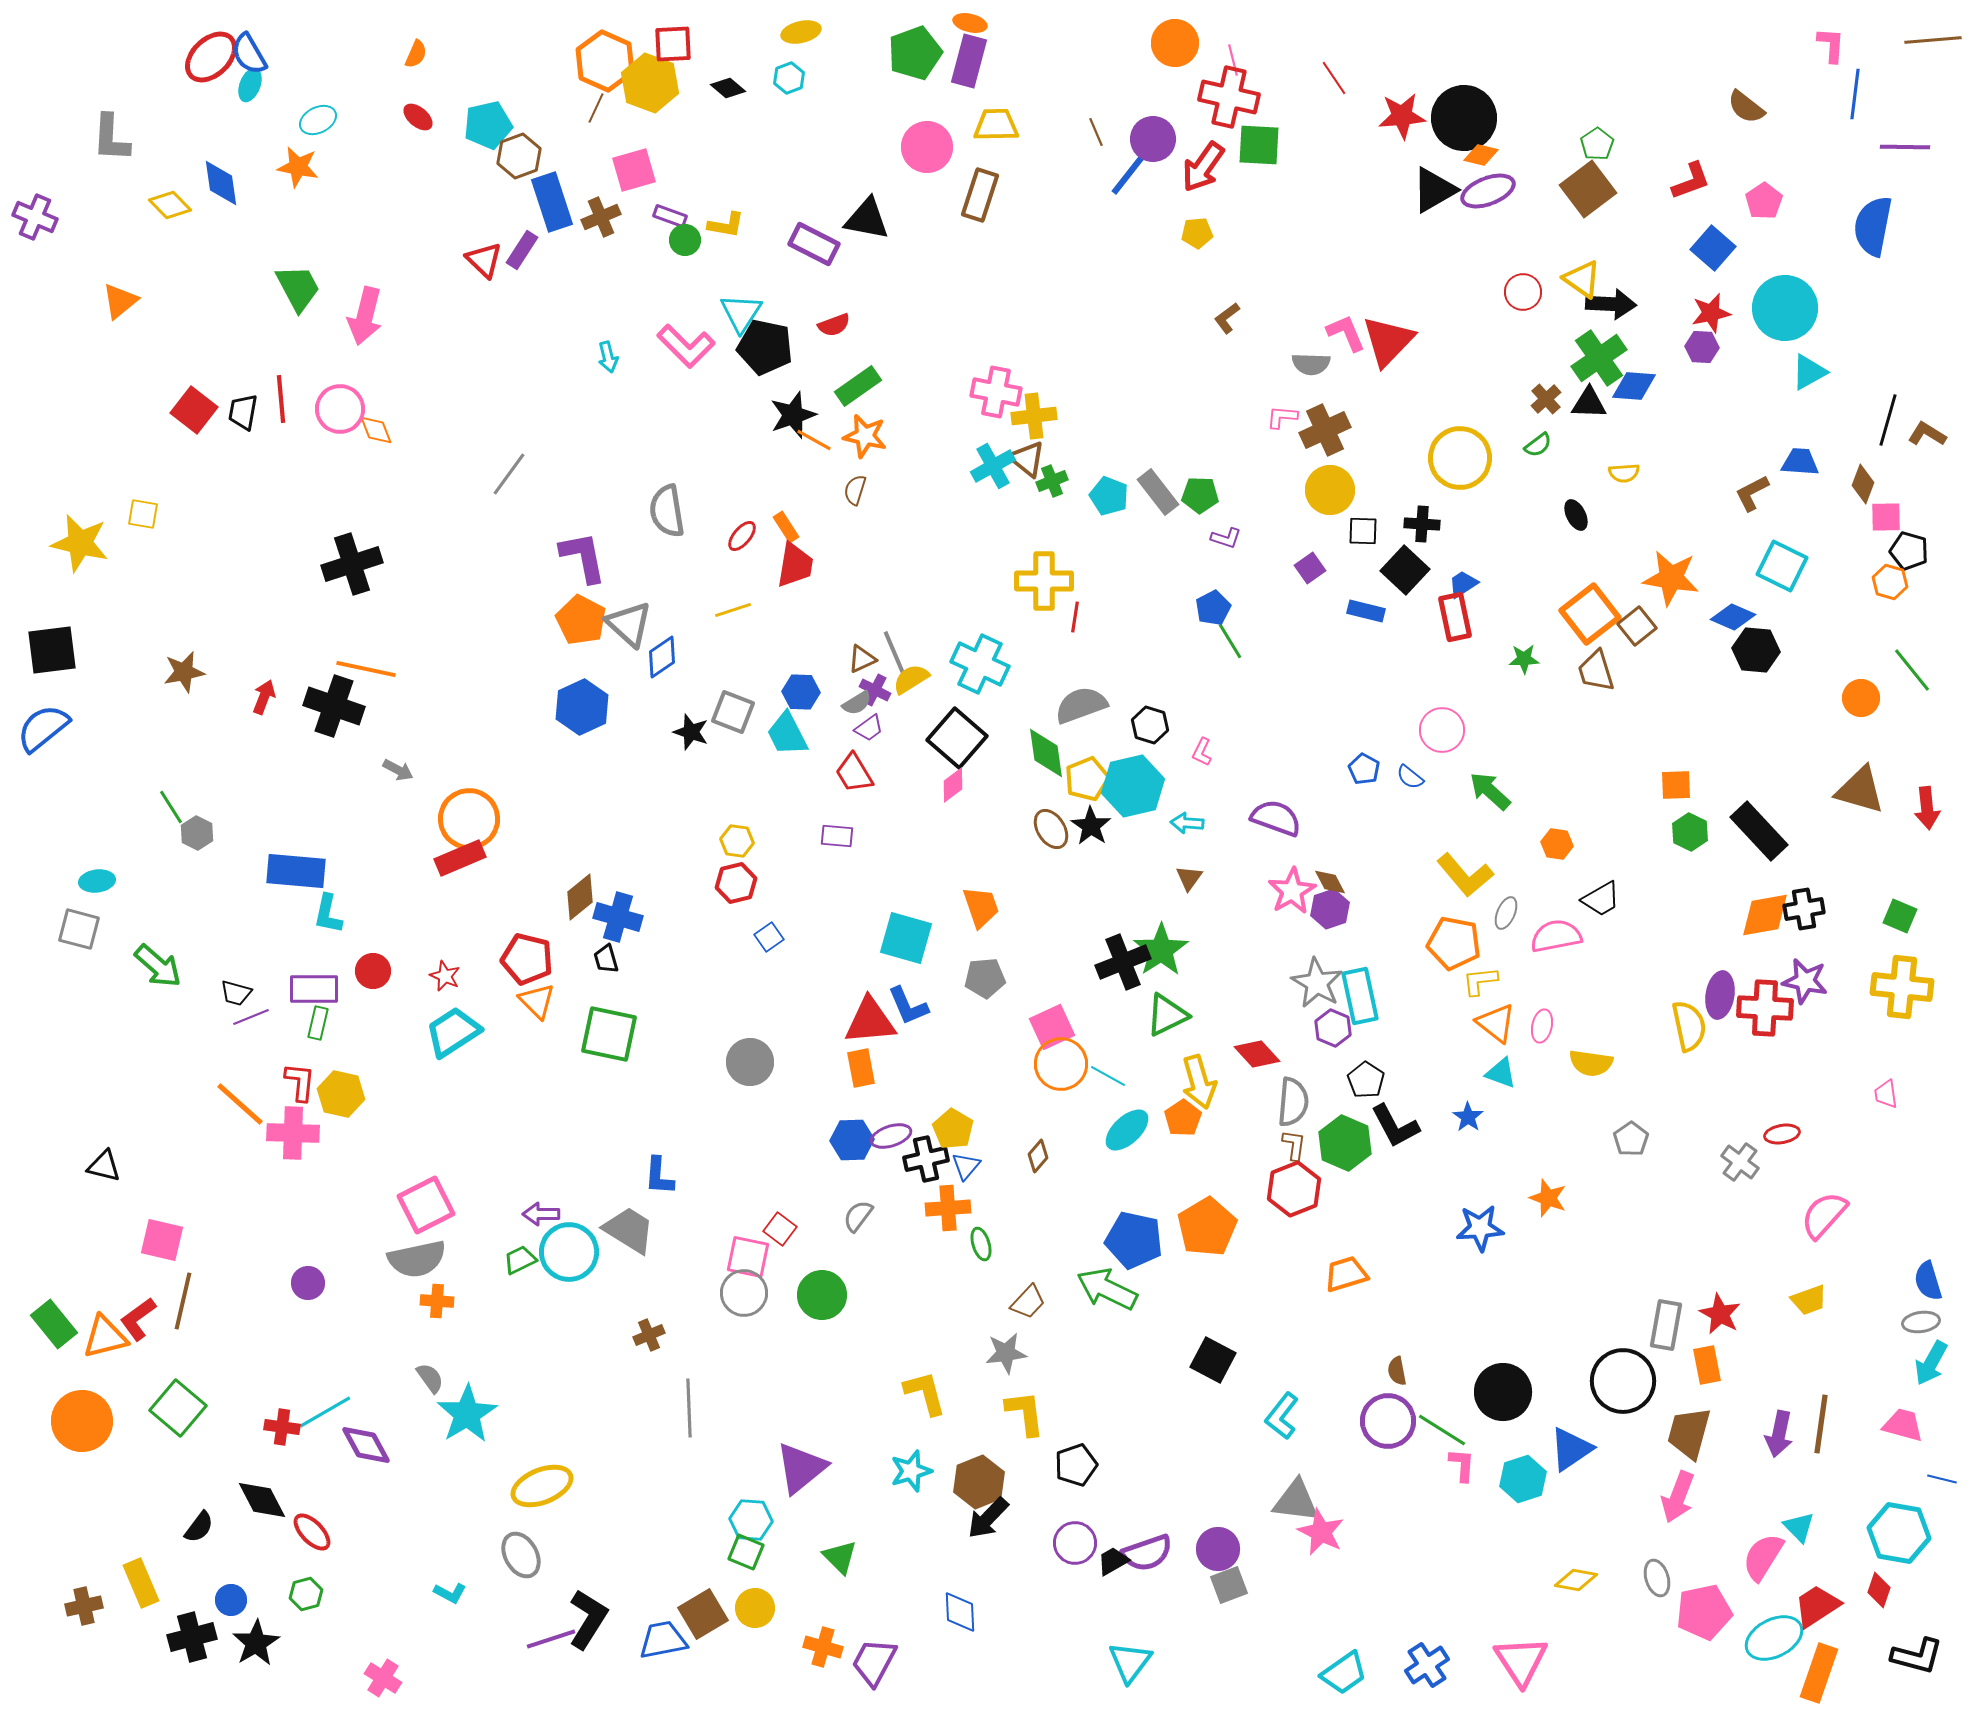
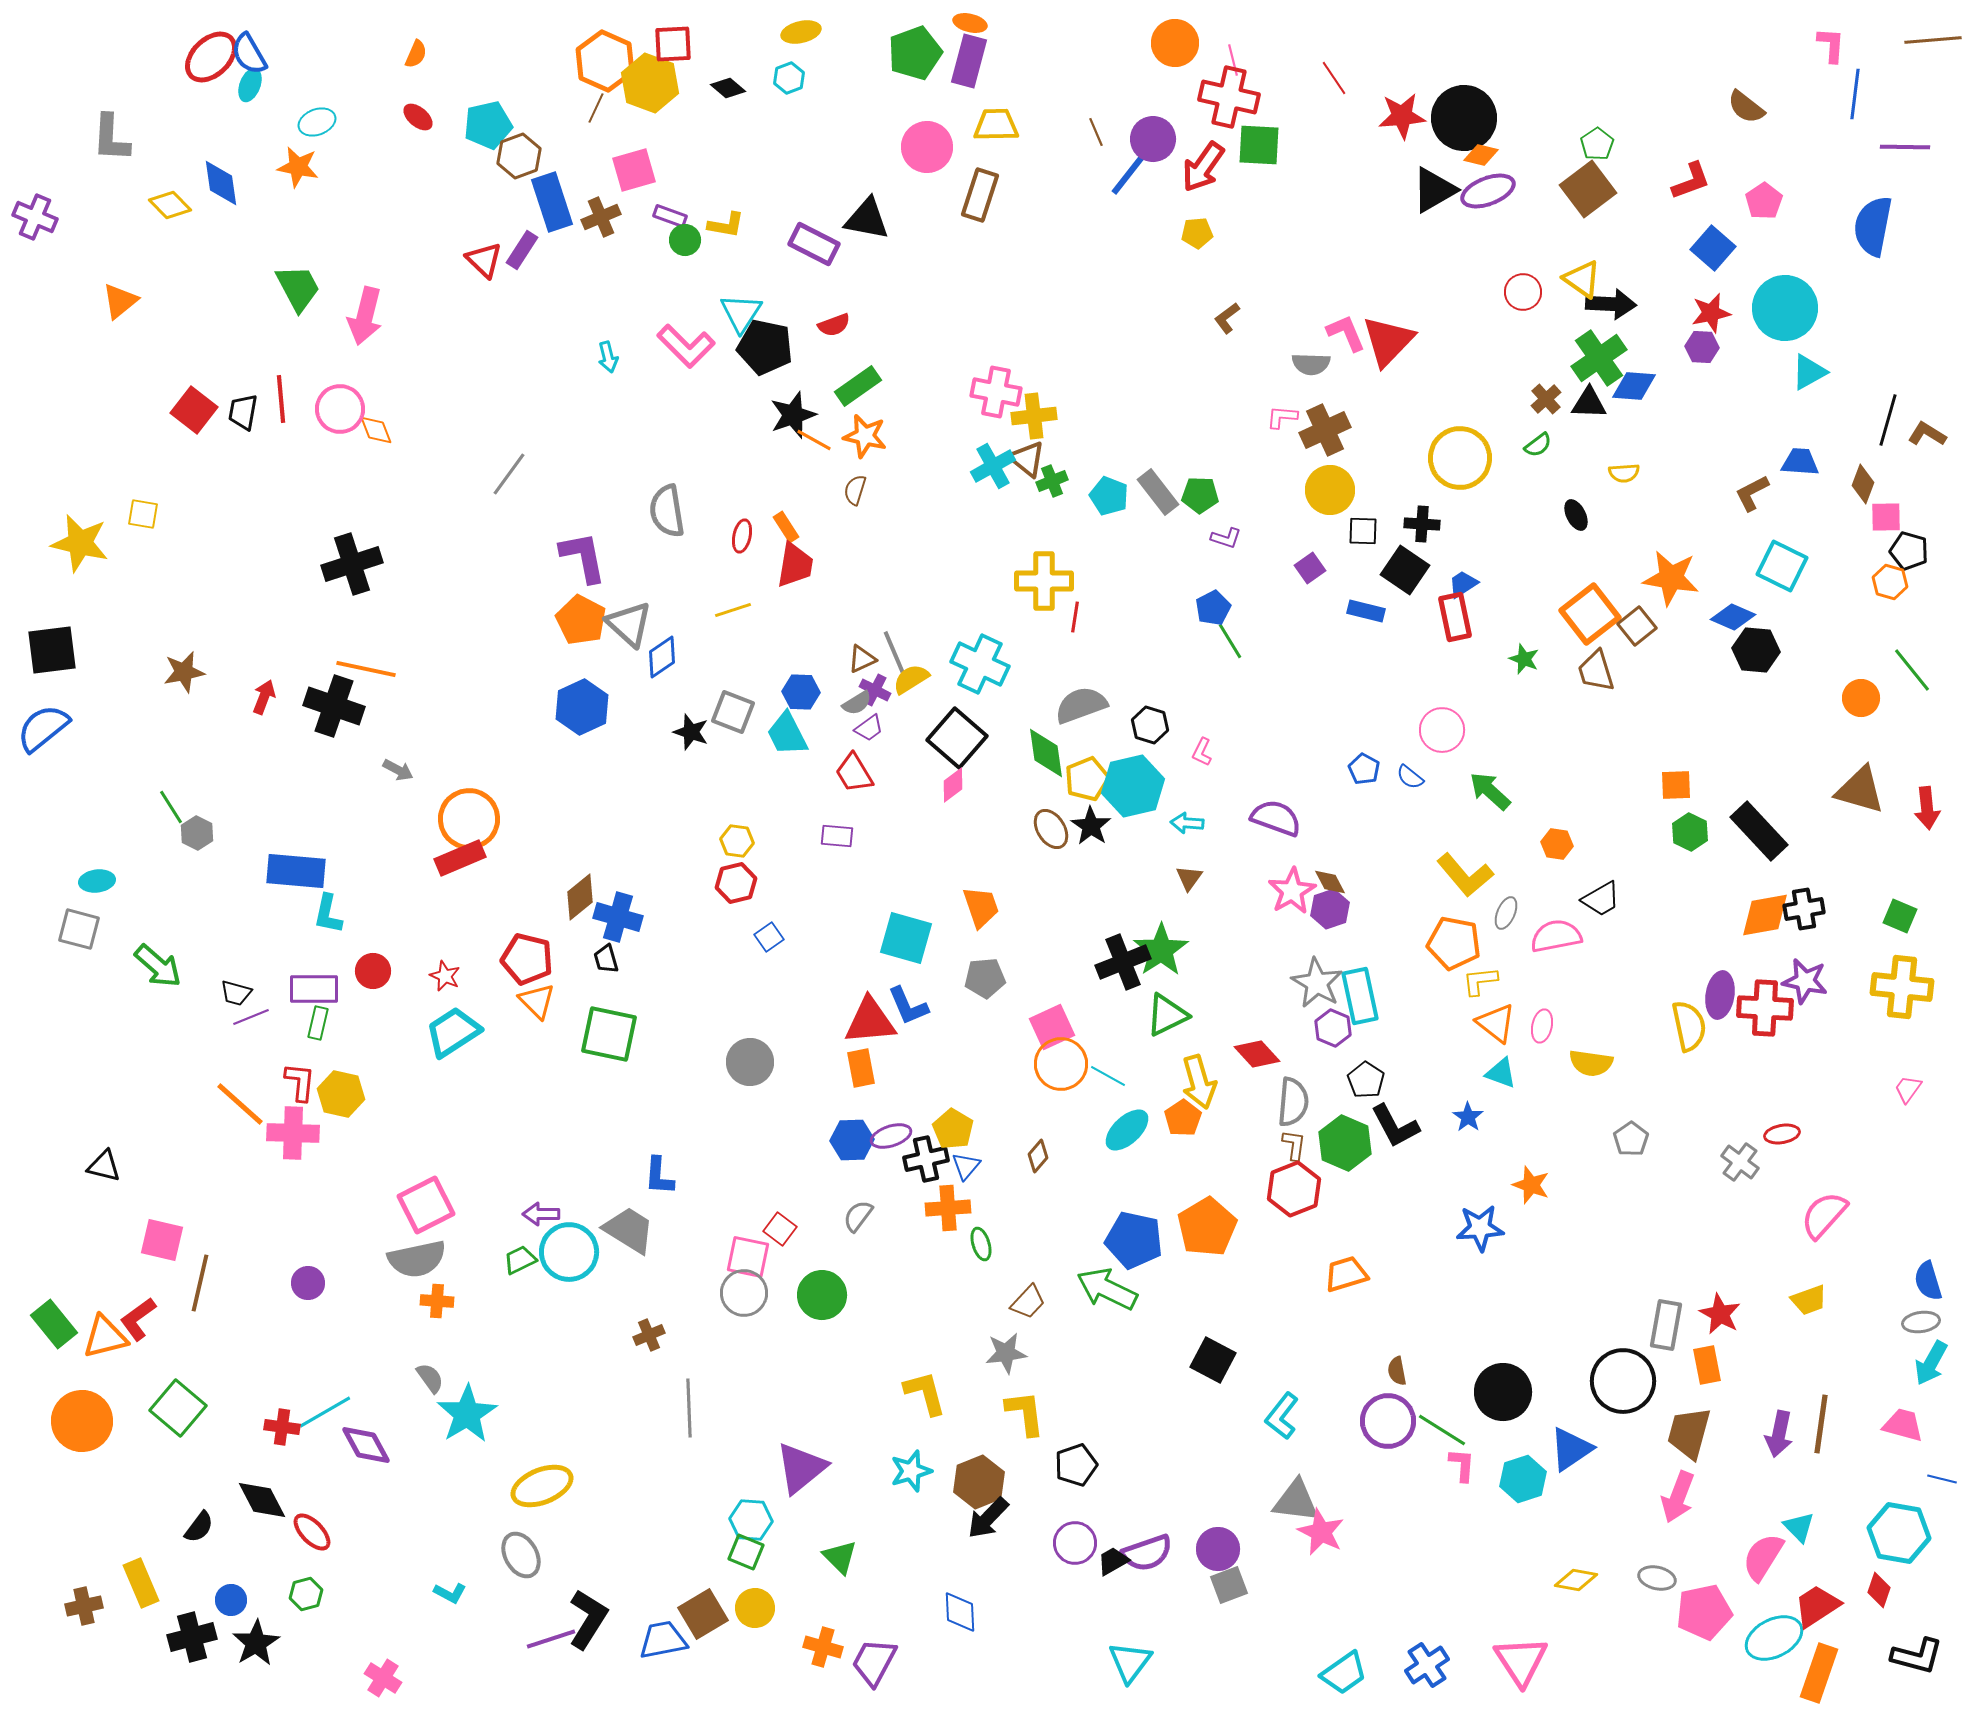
cyan ellipse at (318, 120): moved 1 px left, 2 px down; rotated 6 degrees clockwise
red ellipse at (742, 536): rotated 28 degrees counterclockwise
black square at (1405, 570): rotated 9 degrees counterclockwise
green star at (1524, 659): rotated 24 degrees clockwise
pink trapezoid at (1886, 1094): moved 22 px right, 5 px up; rotated 44 degrees clockwise
orange star at (1548, 1198): moved 17 px left, 13 px up
brown line at (183, 1301): moved 17 px right, 18 px up
gray ellipse at (1657, 1578): rotated 60 degrees counterclockwise
